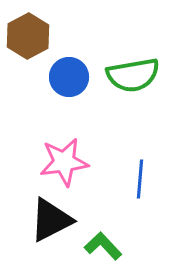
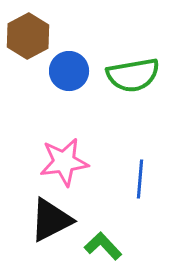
blue circle: moved 6 px up
